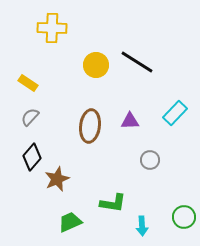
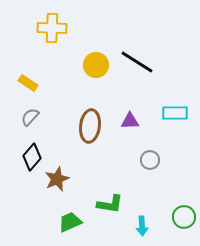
cyan rectangle: rotated 45 degrees clockwise
green L-shape: moved 3 px left, 1 px down
